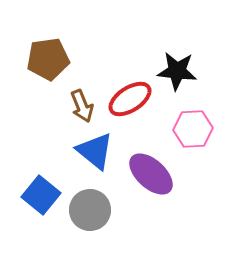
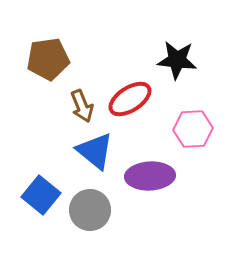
black star: moved 11 px up
purple ellipse: moved 1 px left, 2 px down; rotated 45 degrees counterclockwise
